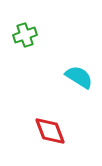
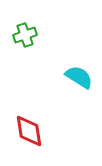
red diamond: moved 21 px left; rotated 12 degrees clockwise
